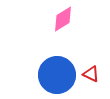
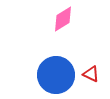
blue circle: moved 1 px left
